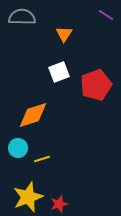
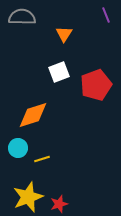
purple line: rotated 35 degrees clockwise
